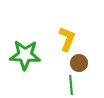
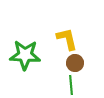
yellow L-shape: rotated 35 degrees counterclockwise
brown circle: moved 4 px left
